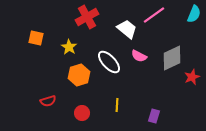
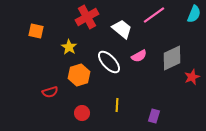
white trapezoid: moved 5 px left
orange square: moved 7 px up
pink semicircle: rotated 56 degrees counterclockwise
red semicircle: moved 2 px right, 9 px up
